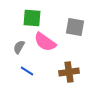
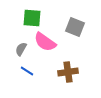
gray square: rotated 12 degrees clockwise
gray semicircle: moved 2 px right, 2 px down
brown cross: moved 1 px left
